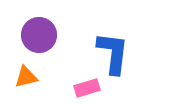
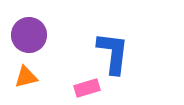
purple circle: moved 10 px left
